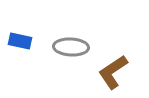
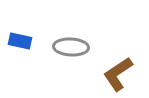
brown L-shape: moved 5 px right, 2 px down
